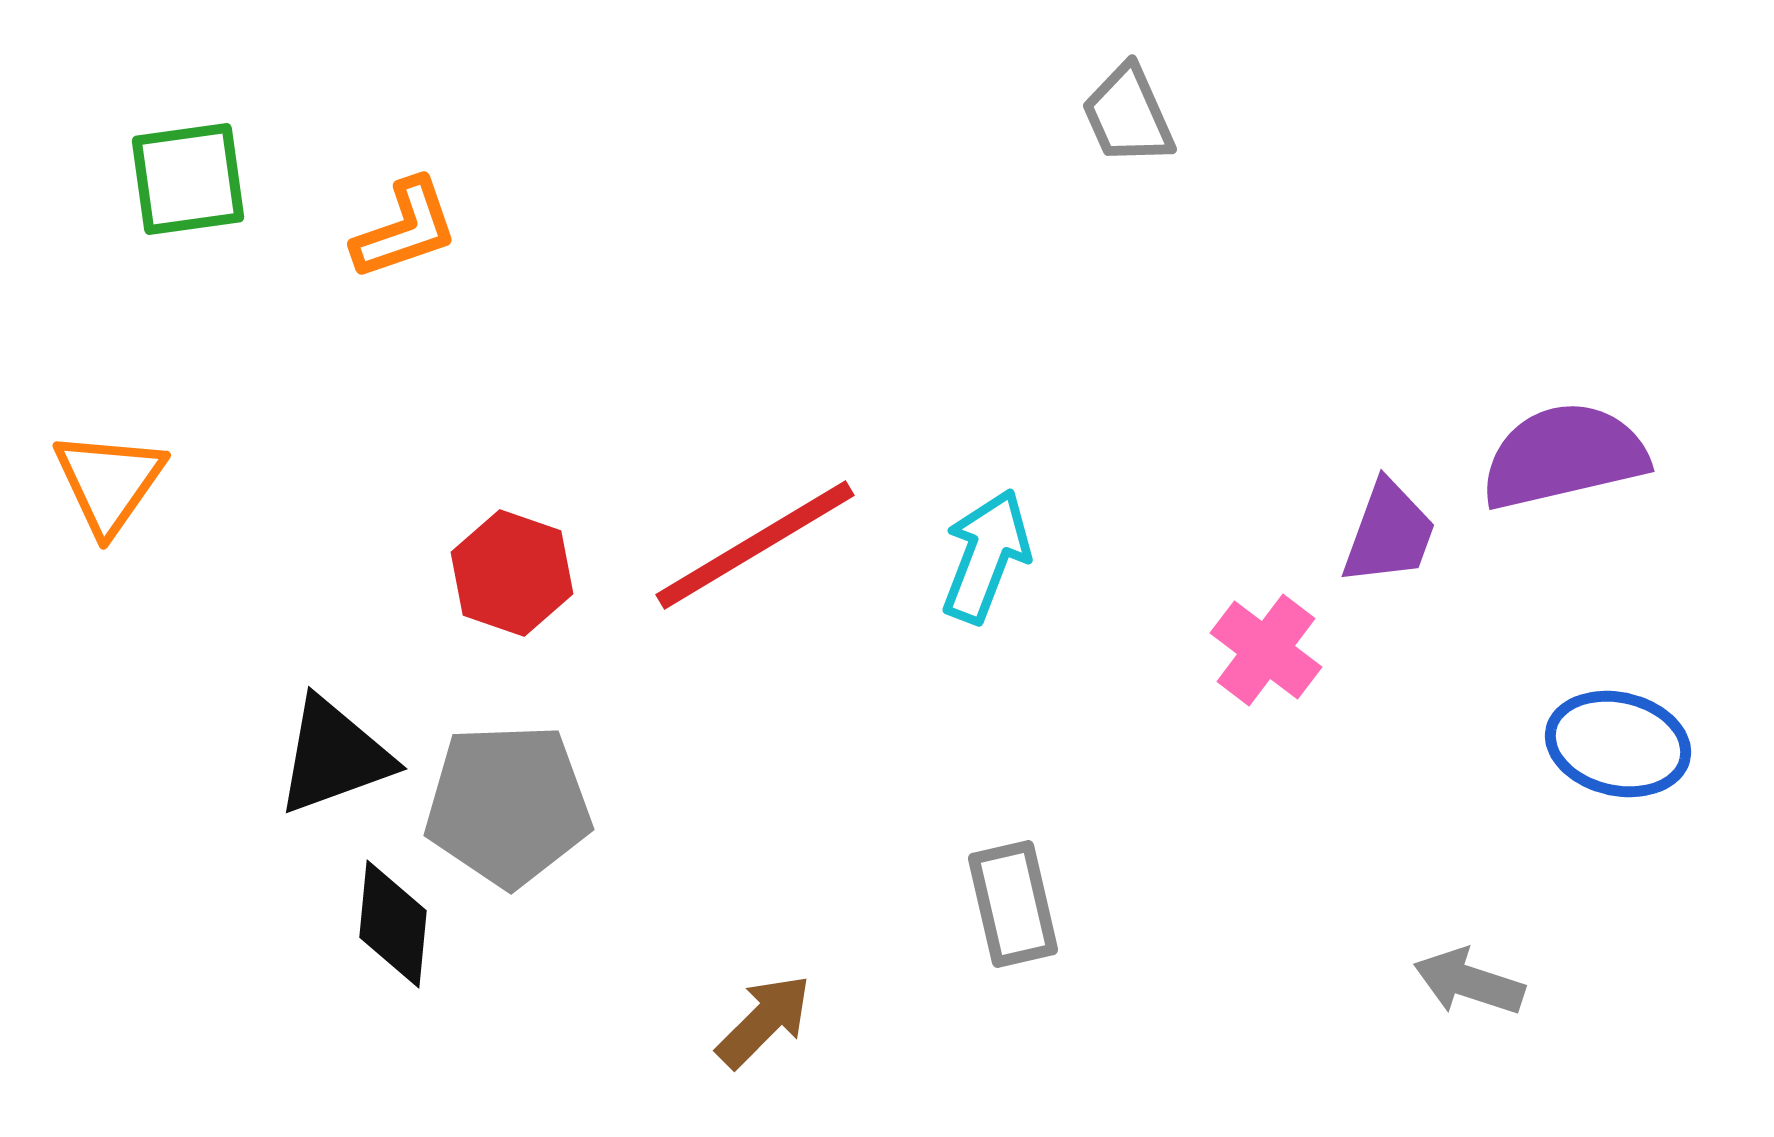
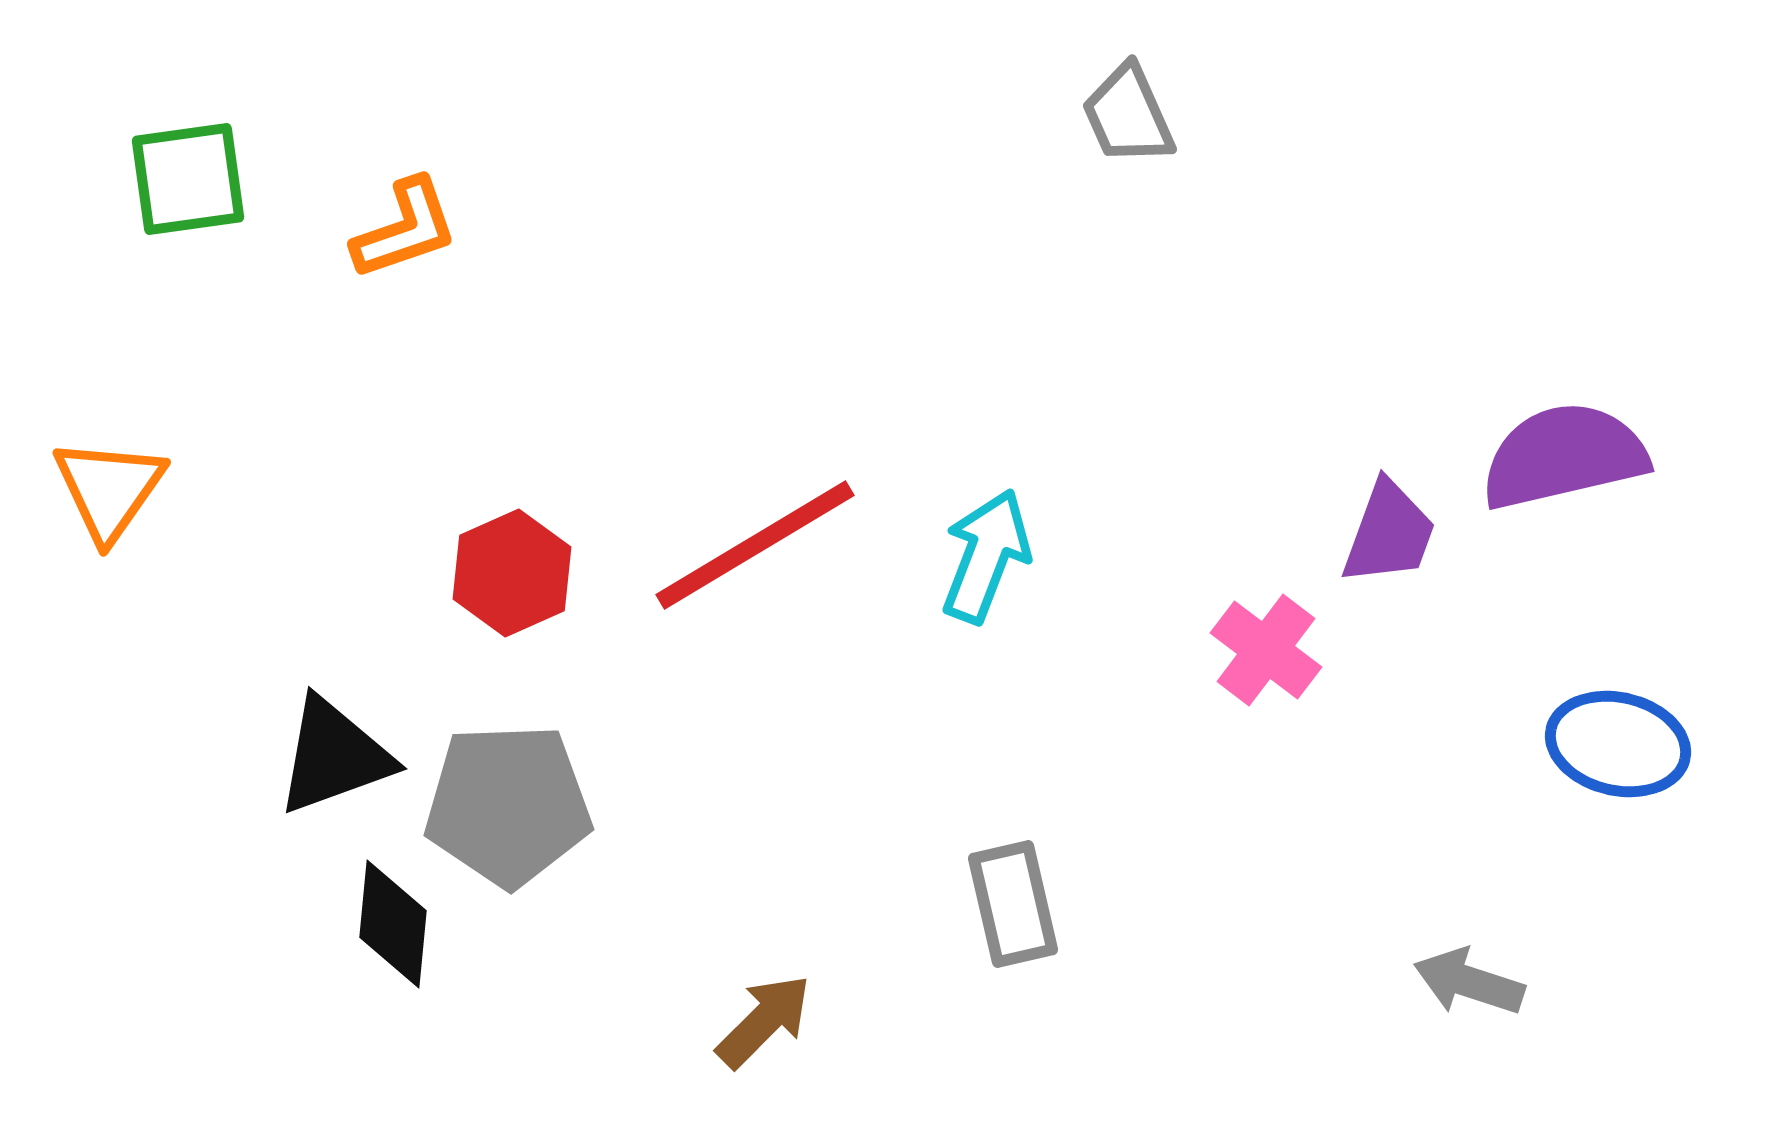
orange triangle: moved 7 px down
red hexagon: rotated 17 degrees clockwise
